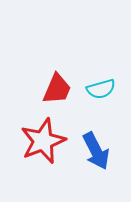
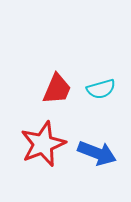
red star: moved 3 px down
blue arrow: moved 1 px right, 2 px down; rotated 42 degrees counterclockwise
